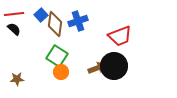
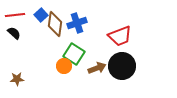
red line: moved 1 px right, 1 px down
blue cross: moved 1 px left, 2 px down
black semicircle: moved 4 px down
green square: moved 17 px right, 2 px up
black circle: moved 8 px right
orange circle: moved 3 px right, 6 px up
